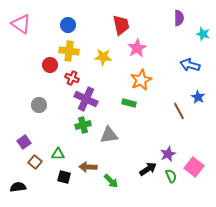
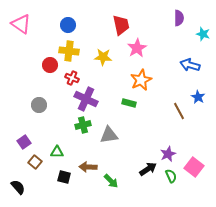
green triangle: moved 1 px left, 2 px up
black semicircle: rotated 56 degrees clockwise
